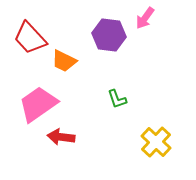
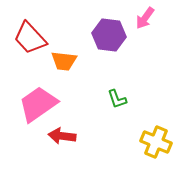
orange trapezoid: rotated 20 degrees counterclockwise
red arrow: moved 1 px right, 1 px up
yellow cross: rotated 20 degrees counterclockwise
